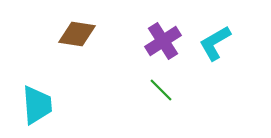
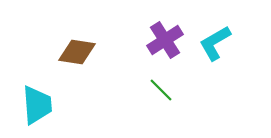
brown diamond: moved 18 px down
purple cross: moved 2 px right, 1 px up
